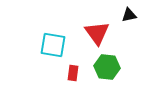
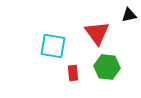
cyan square: moved 1 px down
red rectangle: rotated 14 degrees counterclockwise
